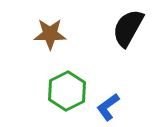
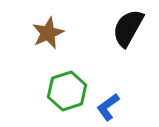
brown star: moved 2 px left, 1 px up; rotated 24 degrees counterclockwise
green hexagon: rotated 9 degrees clockwise
